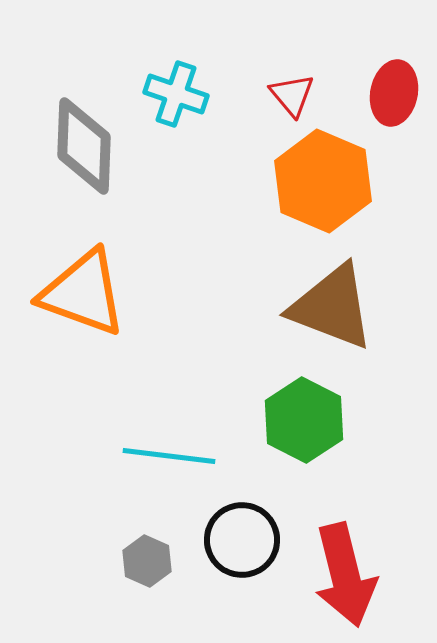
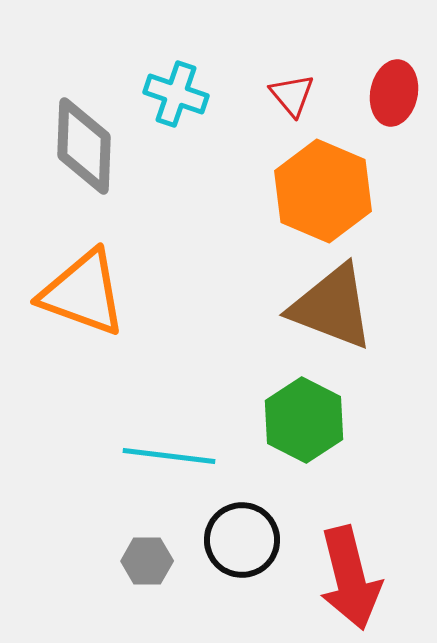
orange hexagon: moved 10 px down
gray hexagon: rotated 24 degrees counterclockwise
red arrow: moved 5 px right, 3 px down
